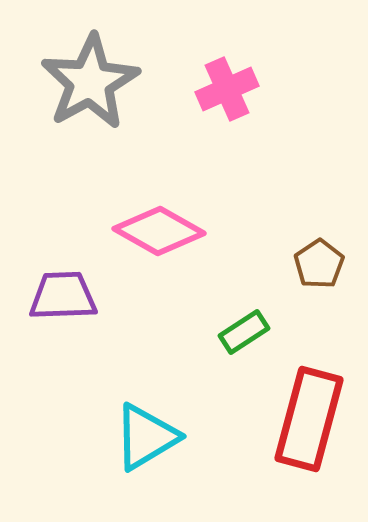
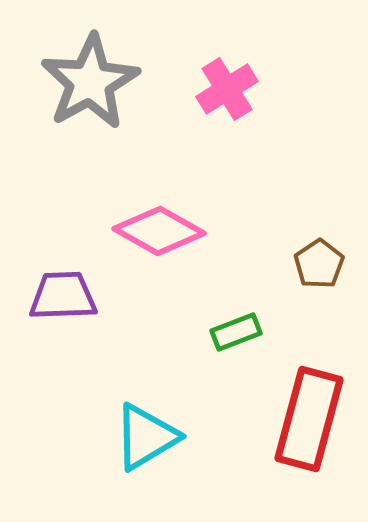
pink cross: rotated 8 degrees counterclockwise
green rectangle: moved 8 px left; rotated 12 degrees clockwise
